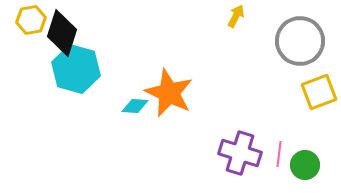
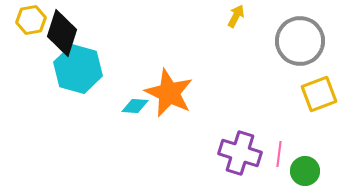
cyan hexagon: moved 2 px right
yellow square: moved 2 px down
green circle: moved 6 px down
